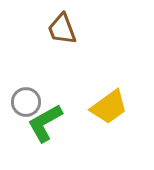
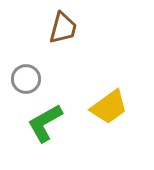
brown trapezoid: moved 1 px right, 1 px up; rotated 144 degrees counterclockwise
gray circle: moved 23 px up
